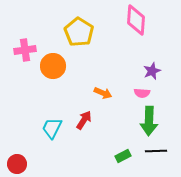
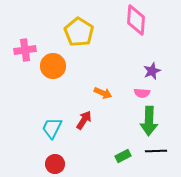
red circle: moved 38 px right
